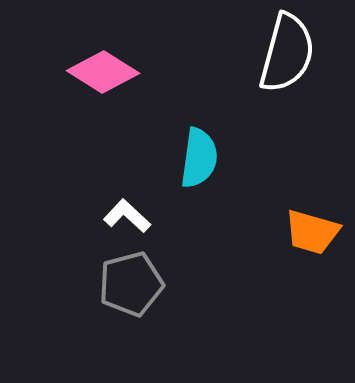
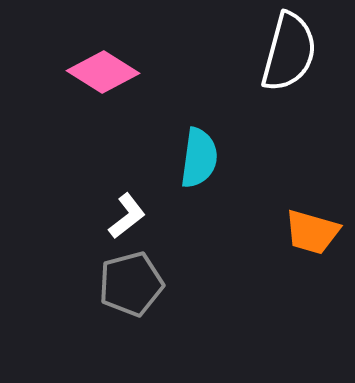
white semicircle: moved 2 px right, 1 px up
white L-shape: rotated 99 degrees clockwise
